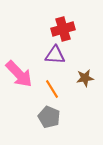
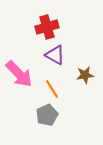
red cross: moved 16 px left, 2 px up
purple triangle: rotated 25 degrees clockwise
brown star: moved 3 px up
gray pentagon: moved 2 px left, 2 px up; rotated 25 degrees clockwise
